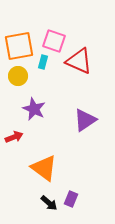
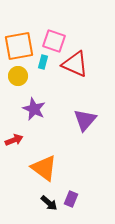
red triangle: moved 4 px left, 3 px down
purple triangle: rotated 15 degrees counterclockwise
red arrow: moved 3 px down
